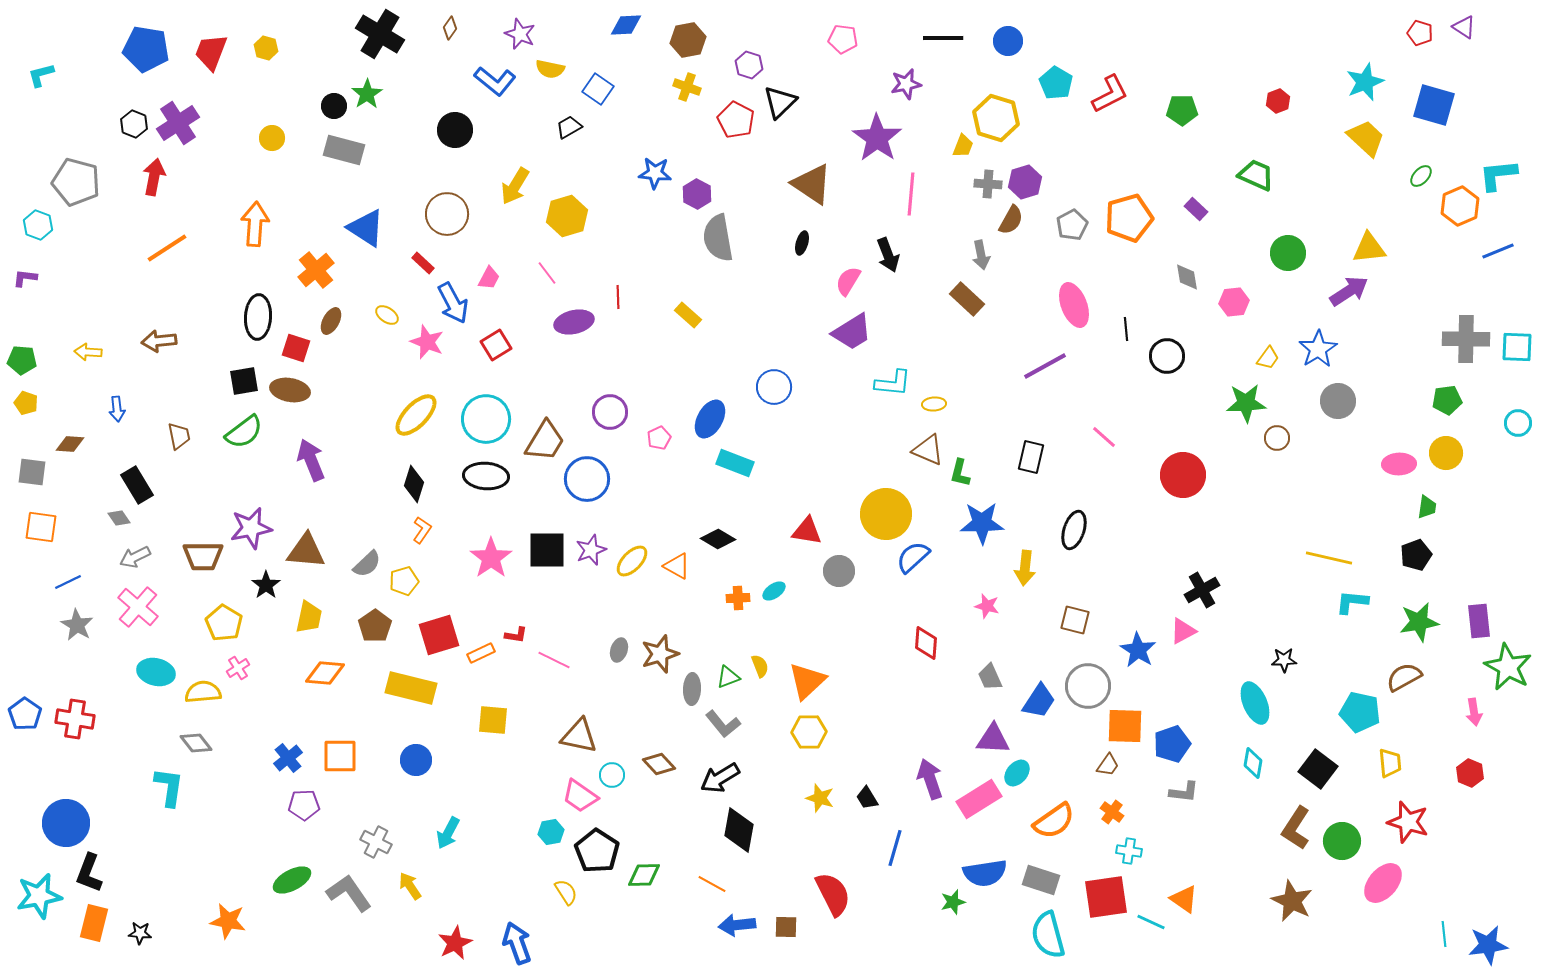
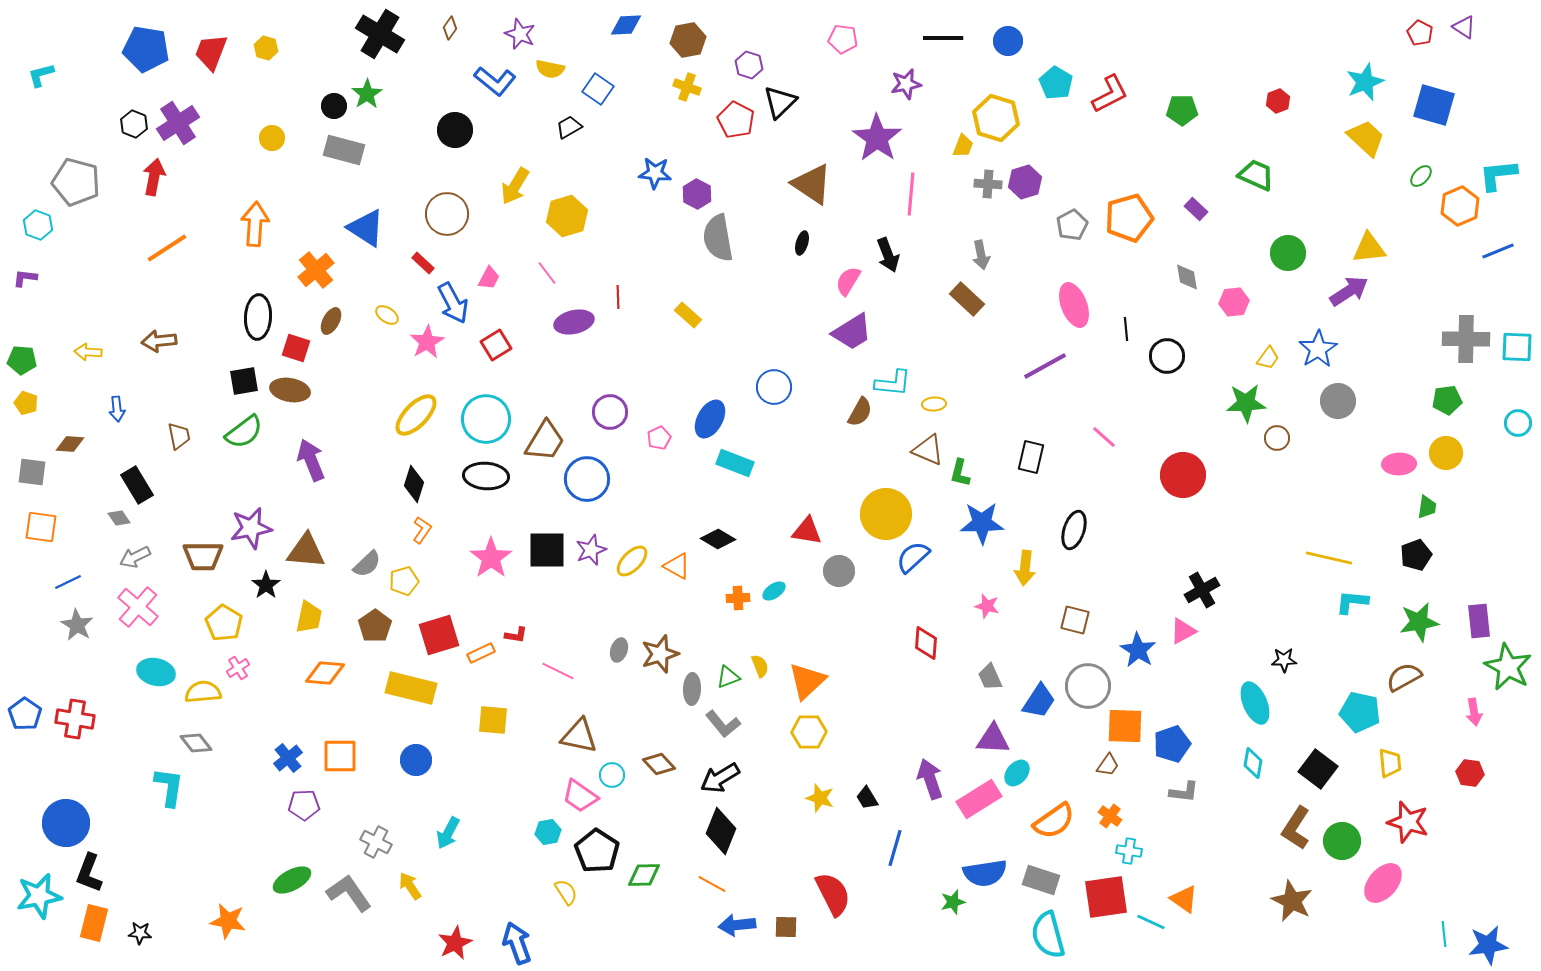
red pentagon at (1420, 33): rotated 10 degrees clockwise
brown semicircle at (1011, 220): moved 151 px left, 192 px down
pink star at (427, 342): rotated 20 degrees clockwise
pink line at (554, 660): moved 4 px right, 11 px down
red hexagon at (1470, 773): rotated 16 degrees counterclockwise
orange cross at (1112, 812): moved 2 px left, 4 px down
black diamond at (739, 830): moved 18 px left, 1 px down; rotated 12 degrees clockwise
cyan hexagon at (551, 832): moved 3 px left
